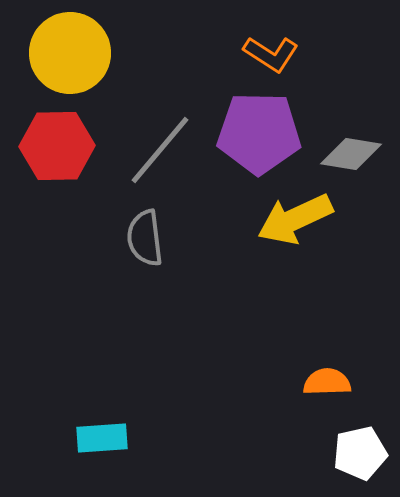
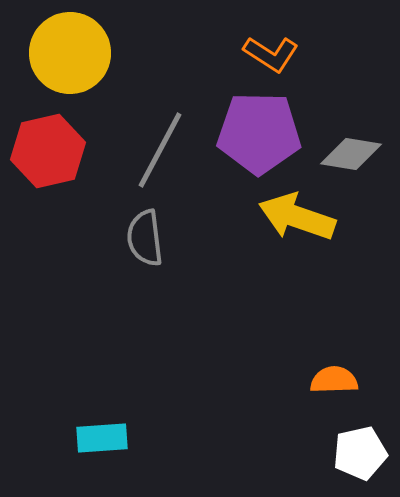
red hexagon: moved 9 px left, 5 px down; rotated 12 degrees counterclockwise
gray line: rotated 12 degrees counterclockwise
yellow arrow: moved 2 px right, 2 px up; rotated 44 degrees clockwise
orange semicircle: moved 7 px right, 2 px up
